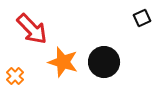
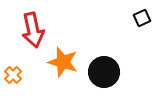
red arrow: moved 1 px right, 1 px down; rotated 32 degrees clockwise
black circle: moved 10 px down
orange cross: moved 2 px left, 1 px up
